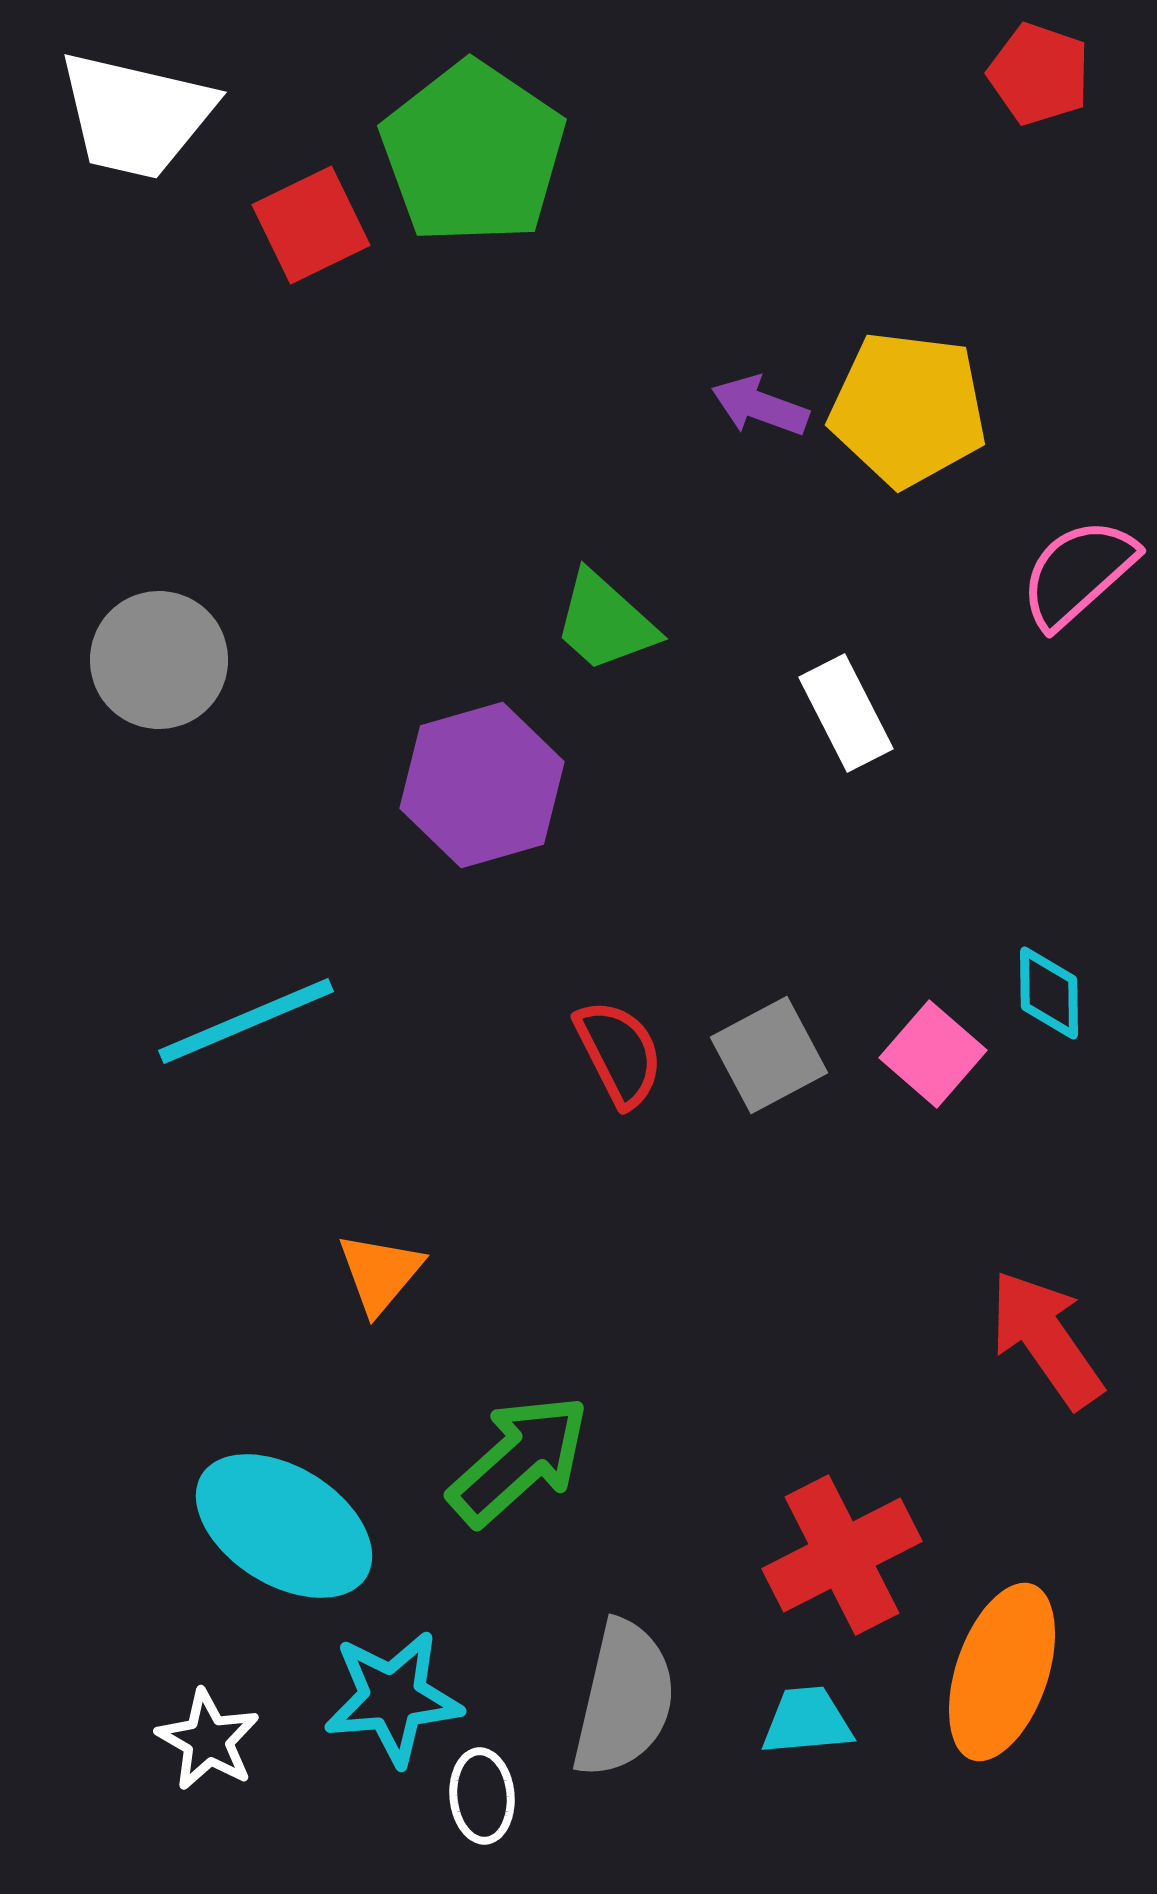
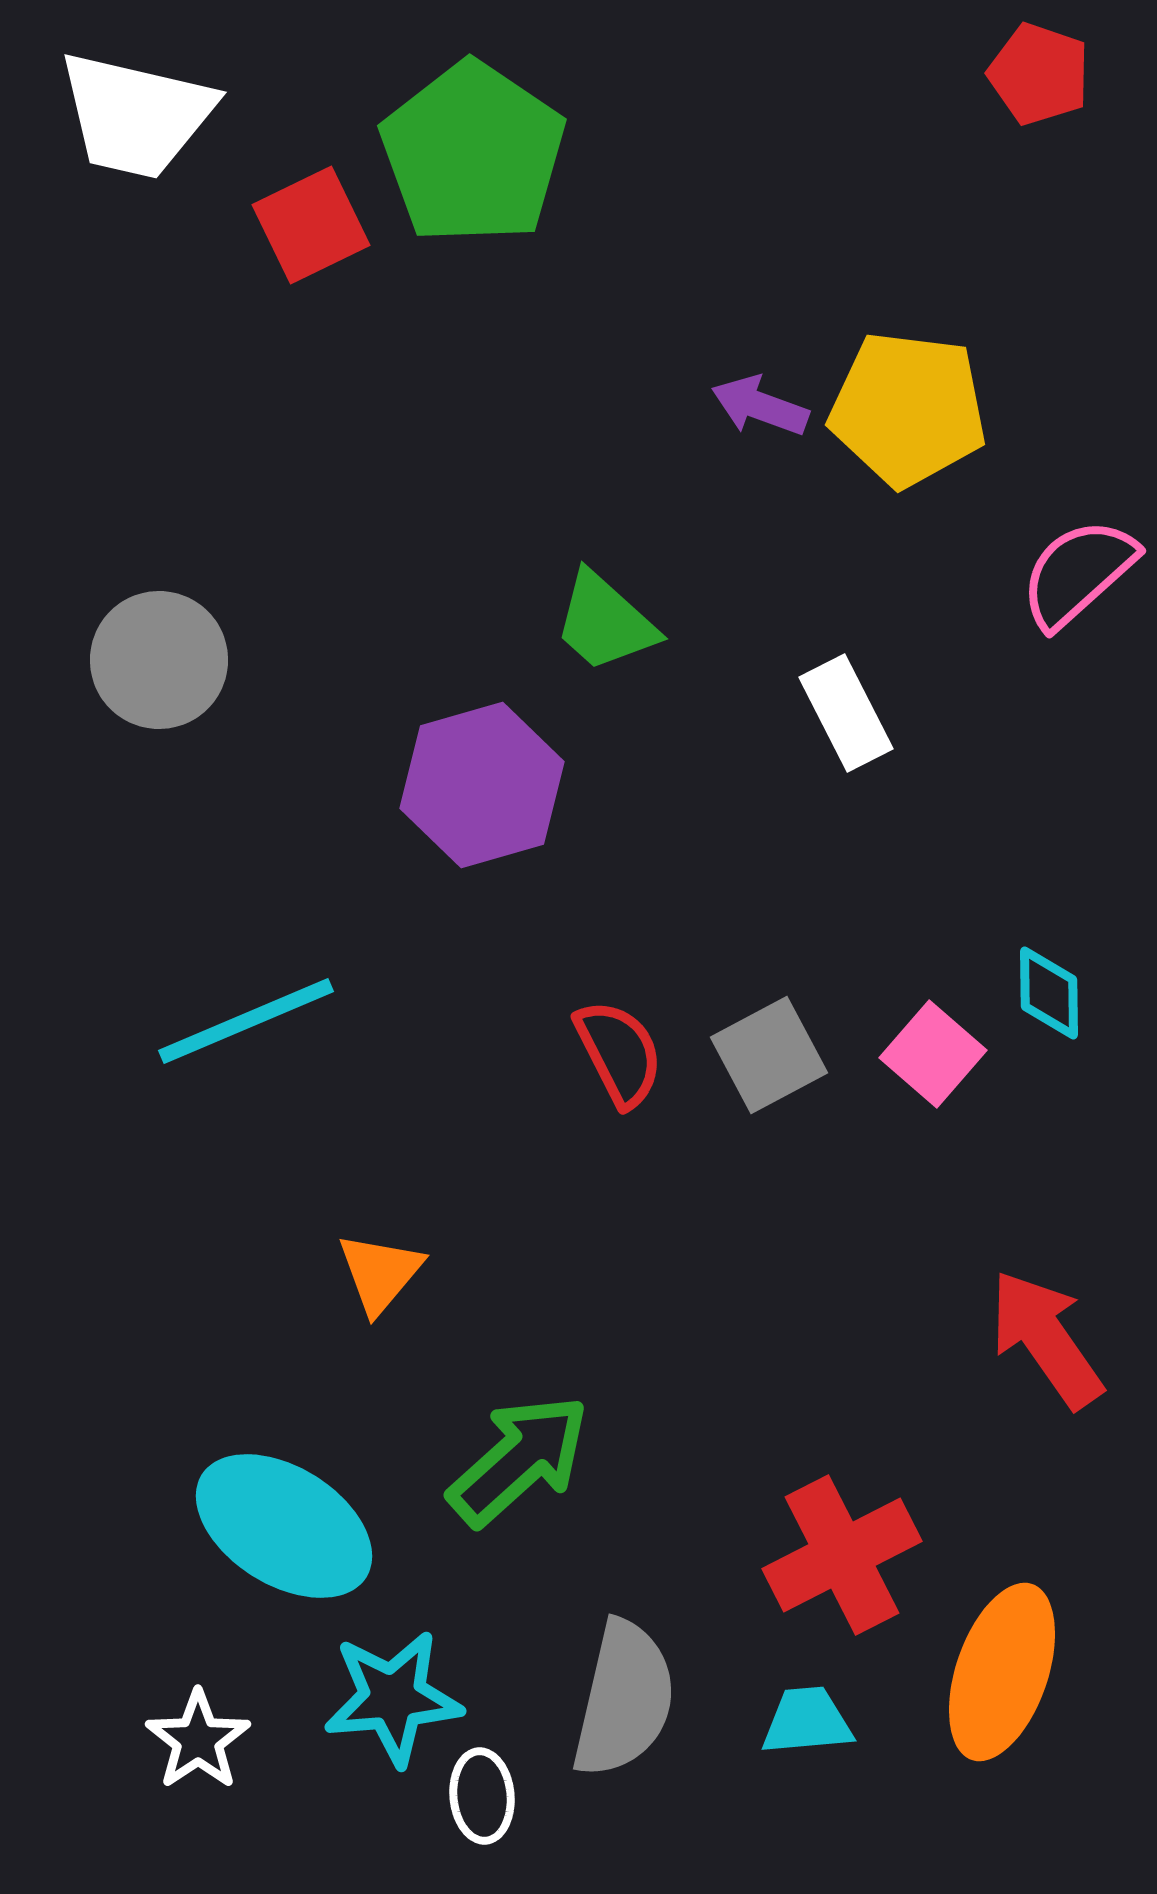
white star: moved 10 px left; rotated 8 degrees clockwise
